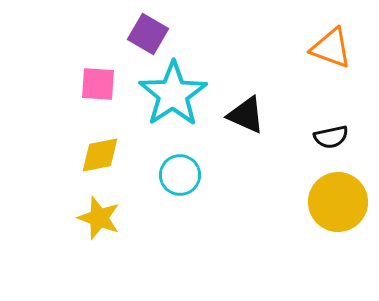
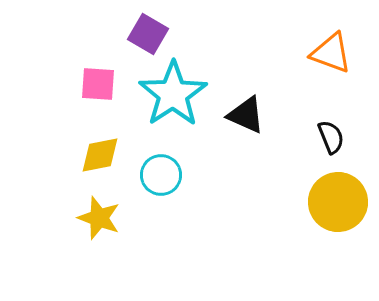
orange triangle: moved 5 px down
black semicircle: rotated 100 degrees counterclockwise
cyan circle: moved 19 px left
